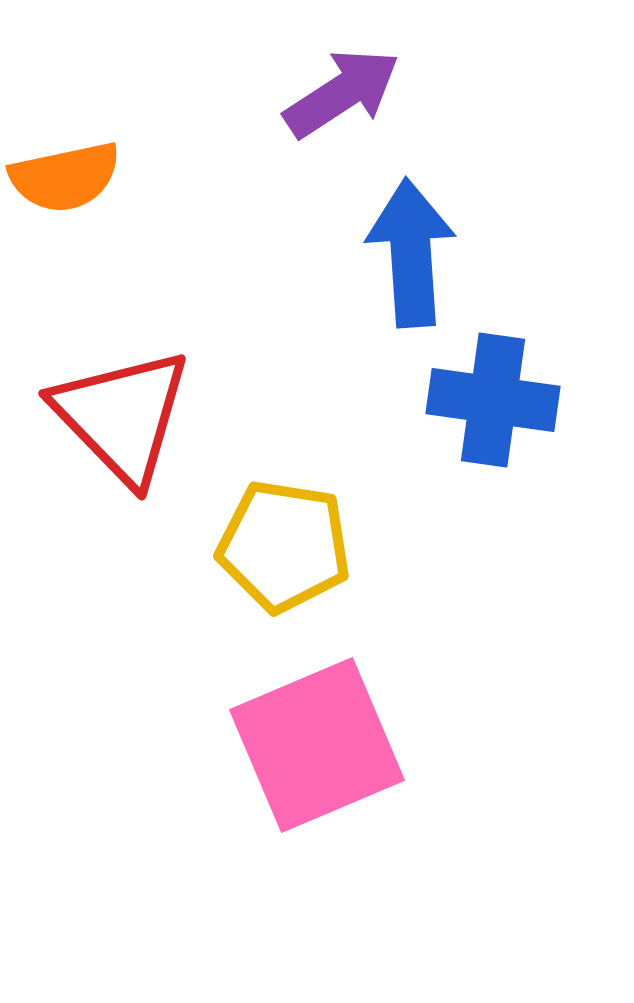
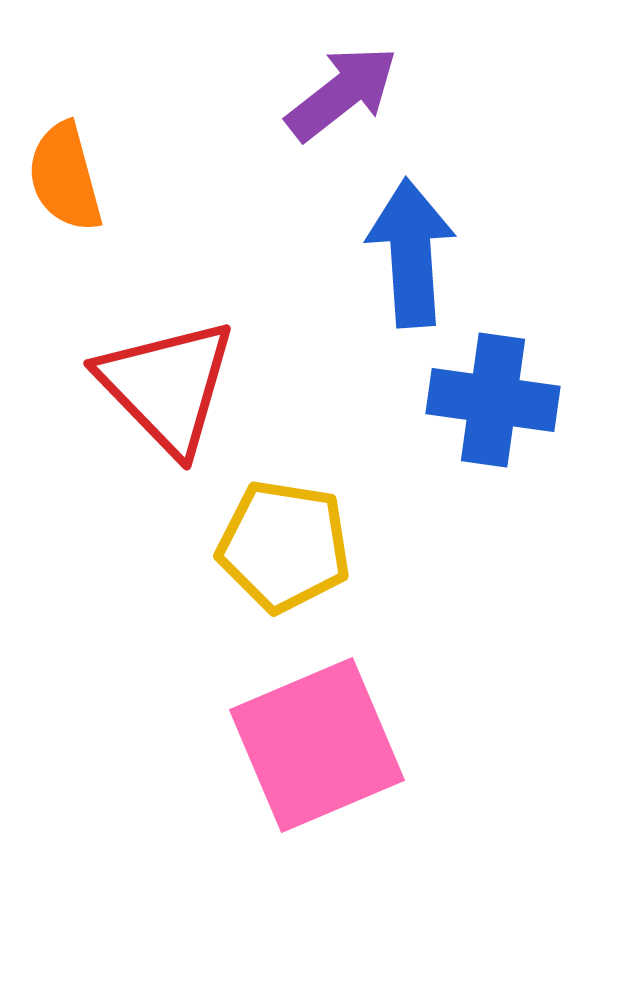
purple arrow: rotated 5 degrees counterclockwise
orange semicircle: rotated 87 degrees clockwise
red triangle: moved 45 px right, 30 px up
